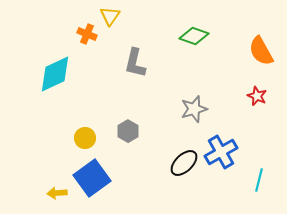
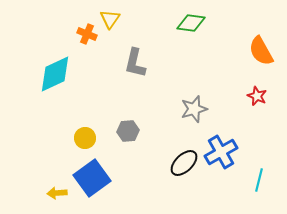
yellow triangle: moved 3 px down
green diamond: moved 3 px left, 13 px up; rotated 12 degrees counterclockwise
gray hexagon: rotated 25 degrees clockwise
